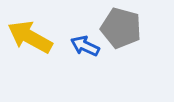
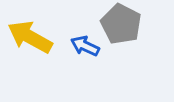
gray pentagon: moved 4 px up; rotated 12 degrees clockwise
